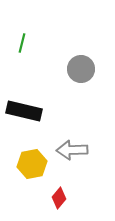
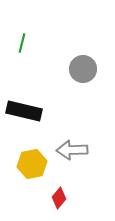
gray circle: moved 2 px right
